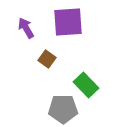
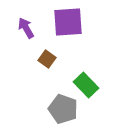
gray pentagon: rotated 20 degrees clockwise
